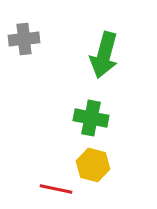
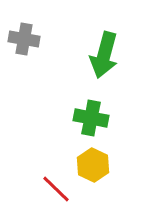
gray cross: rotated 16 degrees clockwise
yellow hexagon: rotated 12 degrees clockwise
red line: rotated 32 degrees clockwise
